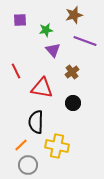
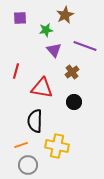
brown star: moved 9 px left; rotated 12 degrees counterclockwise
purple square: moved 2 px up
purple line: moved 5 px down
purple triangle: moved 1 px right
red line: rotated 42 degrees clockwise
black circle: moved 1 px right, 1 px up
black semicircle: moved 1 px left, 1 px up
orange line: rotated 24 degrees clockwise
